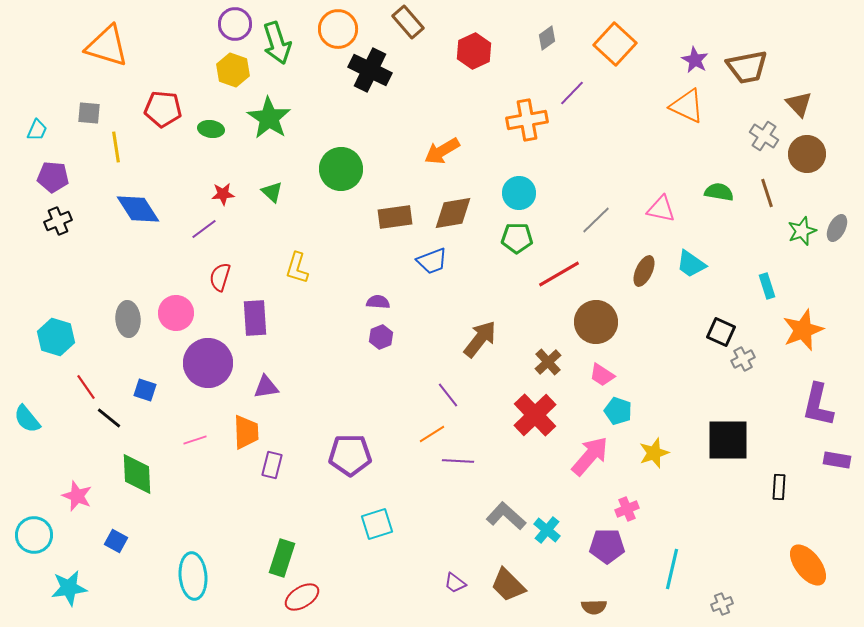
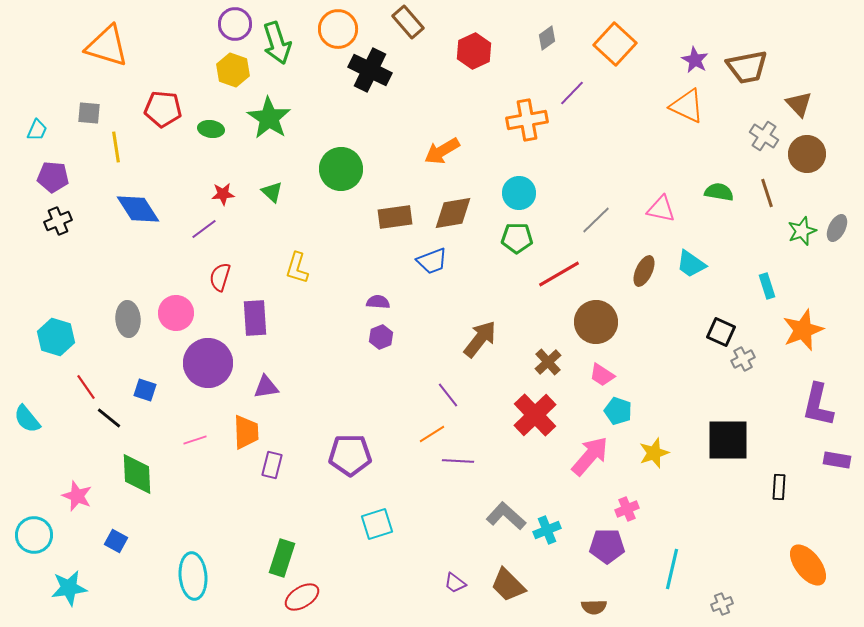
cyan cross at (547, 530): rotated 28 degrees clockwise
